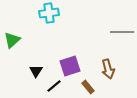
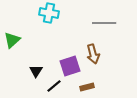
cyan cross: rotated 18 degrees clockwise
gray line: moved 18 px left, 9 px up
brown arrow: moved 15 px left, 15 px up
brown rectangle: moved 1 px left; rotated 64 degrees counterclockwise
